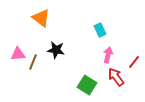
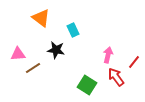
cyan rectangle: moved 27 px left
brown line: moved 6 px down; rotated 35 degrees clockwise
